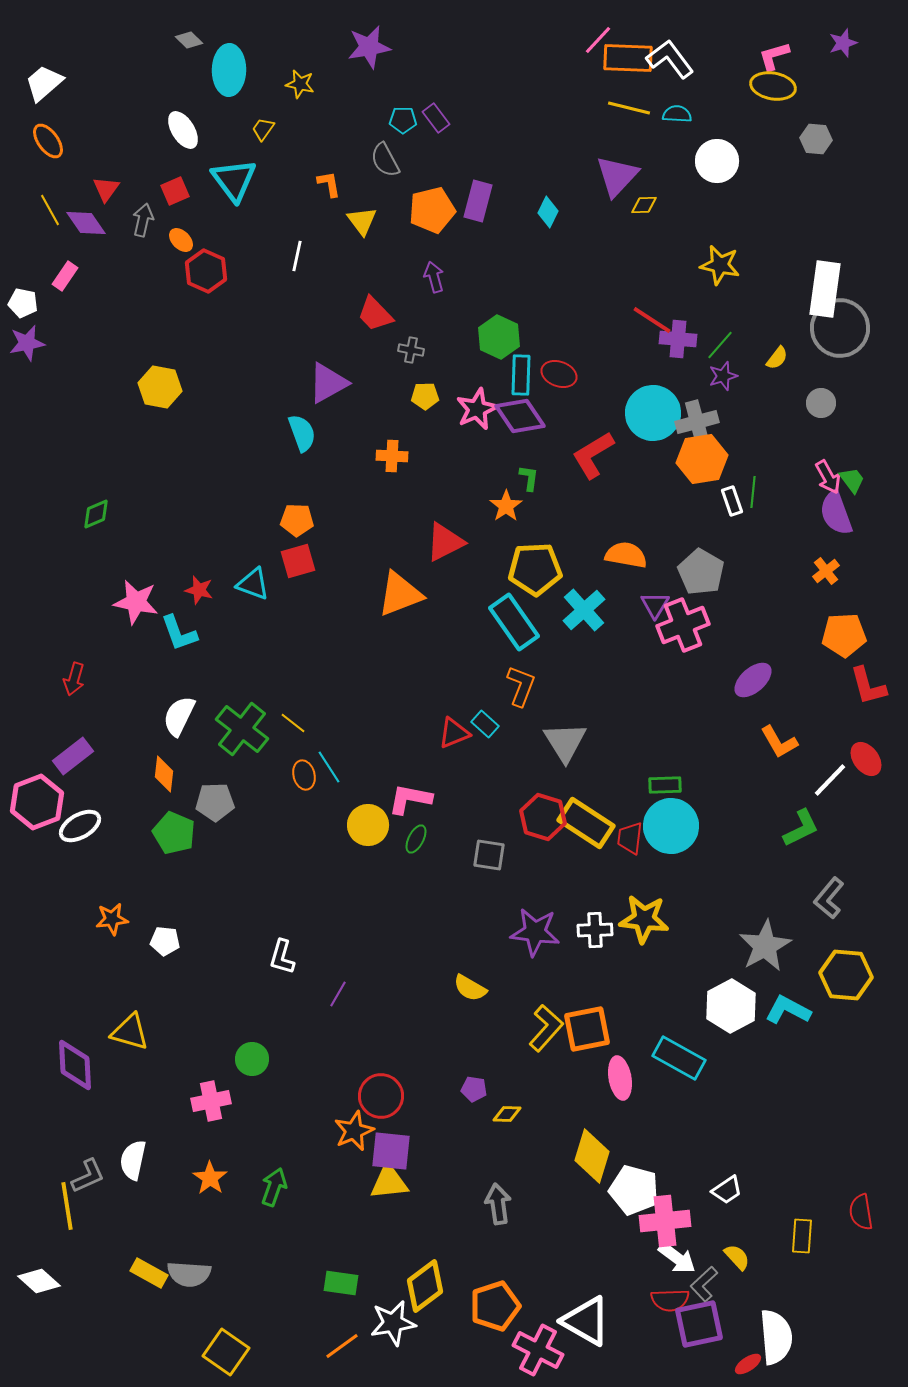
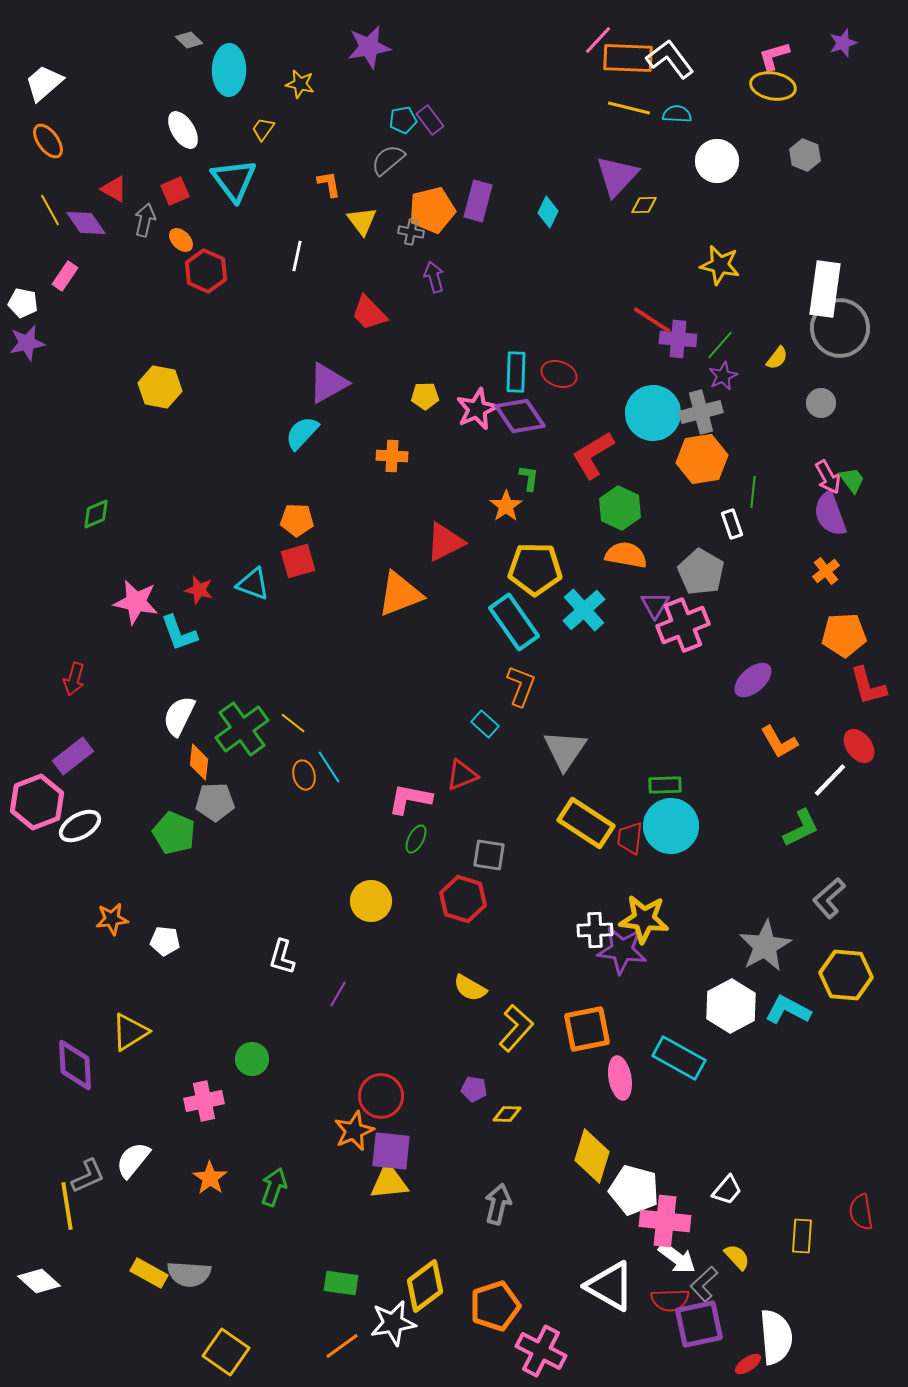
purple rectangle at (436, 118): moved 6 px left, 2 px down
cyan pentagon at (403, 120): rotated 12 degrees counterclockwise
gray hexagon at (816, 139): moved 11 px left, 16 px down; rotated 16 degrees clockwise
gray semicircle at (385, 160): moved 3 px right; rotated 78 degrees clockwise
red triangle at (106, 189): moved 8 px right; rotated 36 degrees counterclockwise
gray arrow at (143, 220): moved 2 px right
red trapezoid at (375, 314): moved 6 px left, 1 px up
green hexagon at (499, 337): moved 121 px right, 171 px down
gray cross at (411, 350): moved 118 px up
cyan rectangle at (521, 375): moved 5 px left, 3 px up
purple star at (723, 376): rotated 8 degrees counterclockwise
gray cross at (697, 422): moved 4 px right, 10 px up
cyan semicircle at (302, 433): rotated 117 degrees counterclockwise
white rectangle at (732, 501): moved 23 px down
purple semicircle at (836, 513): moved 6 px left, 1 px down
yellow pentagon at (535, 569): rotated 4 degrees clockwise
green cross at (242, 729): rotated 16 degrees clockwise
red triangle at (454, 733): moved 8 px right, 42 px down
gray triangle at (565, 742): moved 8 px down; rotated 6 degrees clockwise
red ellipse at (866, 759): moved 7 px left, 13 px up
orange diamond at (164, 774): moved 35 px right, 12 px up
red hexagon at (543, 817): moved 80 px left, 82 px down
yellow circle at (368, 825): moved 3 px right, 76 px down
gray L-shape at (829, 898): rotated 9 degrees clockwise
purple star at (535, 932): moved 87 px right, 18 px down
yellow L-shape at (546, 1028): moved 30 px left
yellow triangle at (130, 1032): rotated 48 degrees counterclockwise
pink cross at (211, 1101): moved 7 px left
white semicircle at (133, 1160): rotated 27 degrees clockwise
white trapezoid at (727, 1190): rotated 16 degrees counterclockwise
gray arrow at (498, 1204): rotated 21 degrees clockwise
pink cross at (665, 1221): rotated 12 degrees clockwise
white triangle at (586, 1321): moved 24 px right, 35 px up
pink cross at (538, 1350): moved 3 px right, 1 px down
